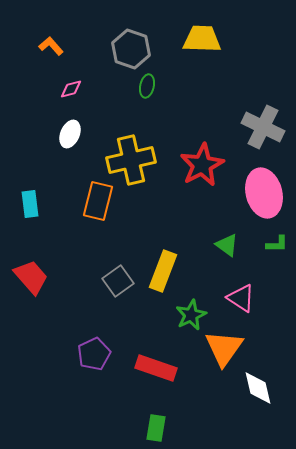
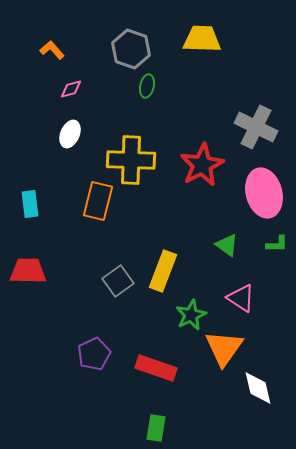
orange L-shape: moved 1 px right, 4 px down
gray cross: moved 7 px left
yellow cross: rotated 15 degrees clockwise
red trapezoid: moved 3 px left, 6 px up; rotated 48 degrees counterclockwise
